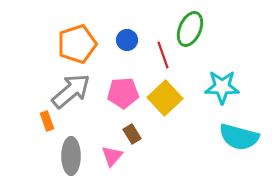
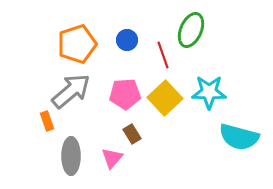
green ellipse: moved 1 px right, 1 px down
cyan star: moved 13 px left, 5 px down
pink pentagon: moved 2 px right, 1 px down
pink triangle: moved 2 px down
